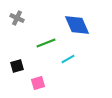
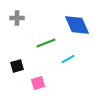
gray cross: rotated 24 degrees counterclockwise
